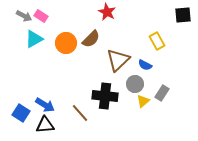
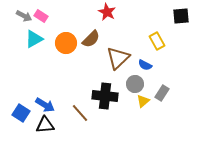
black square: moved 2 px left, 1 px down
brown triangle: moved 2 px up
